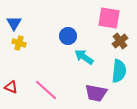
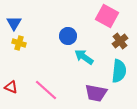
pink square: moved 2 px left, 2 px up; rotated 20 degrees clockwise
